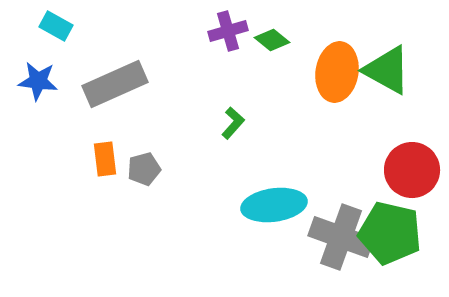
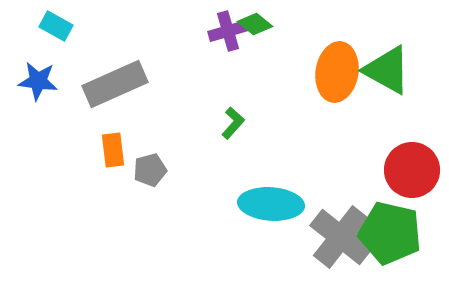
green diamond: moved 17 px left, 16 px up
orange rectangle: moved 8 px right, 9 px up
gray pentagon: moved 6 px right, 1 px down
cyan ellipse: moved 3 px left, 1 px up; rotated 12 degrees clockwise
gray cross: rotated 18 degrees clockwise
